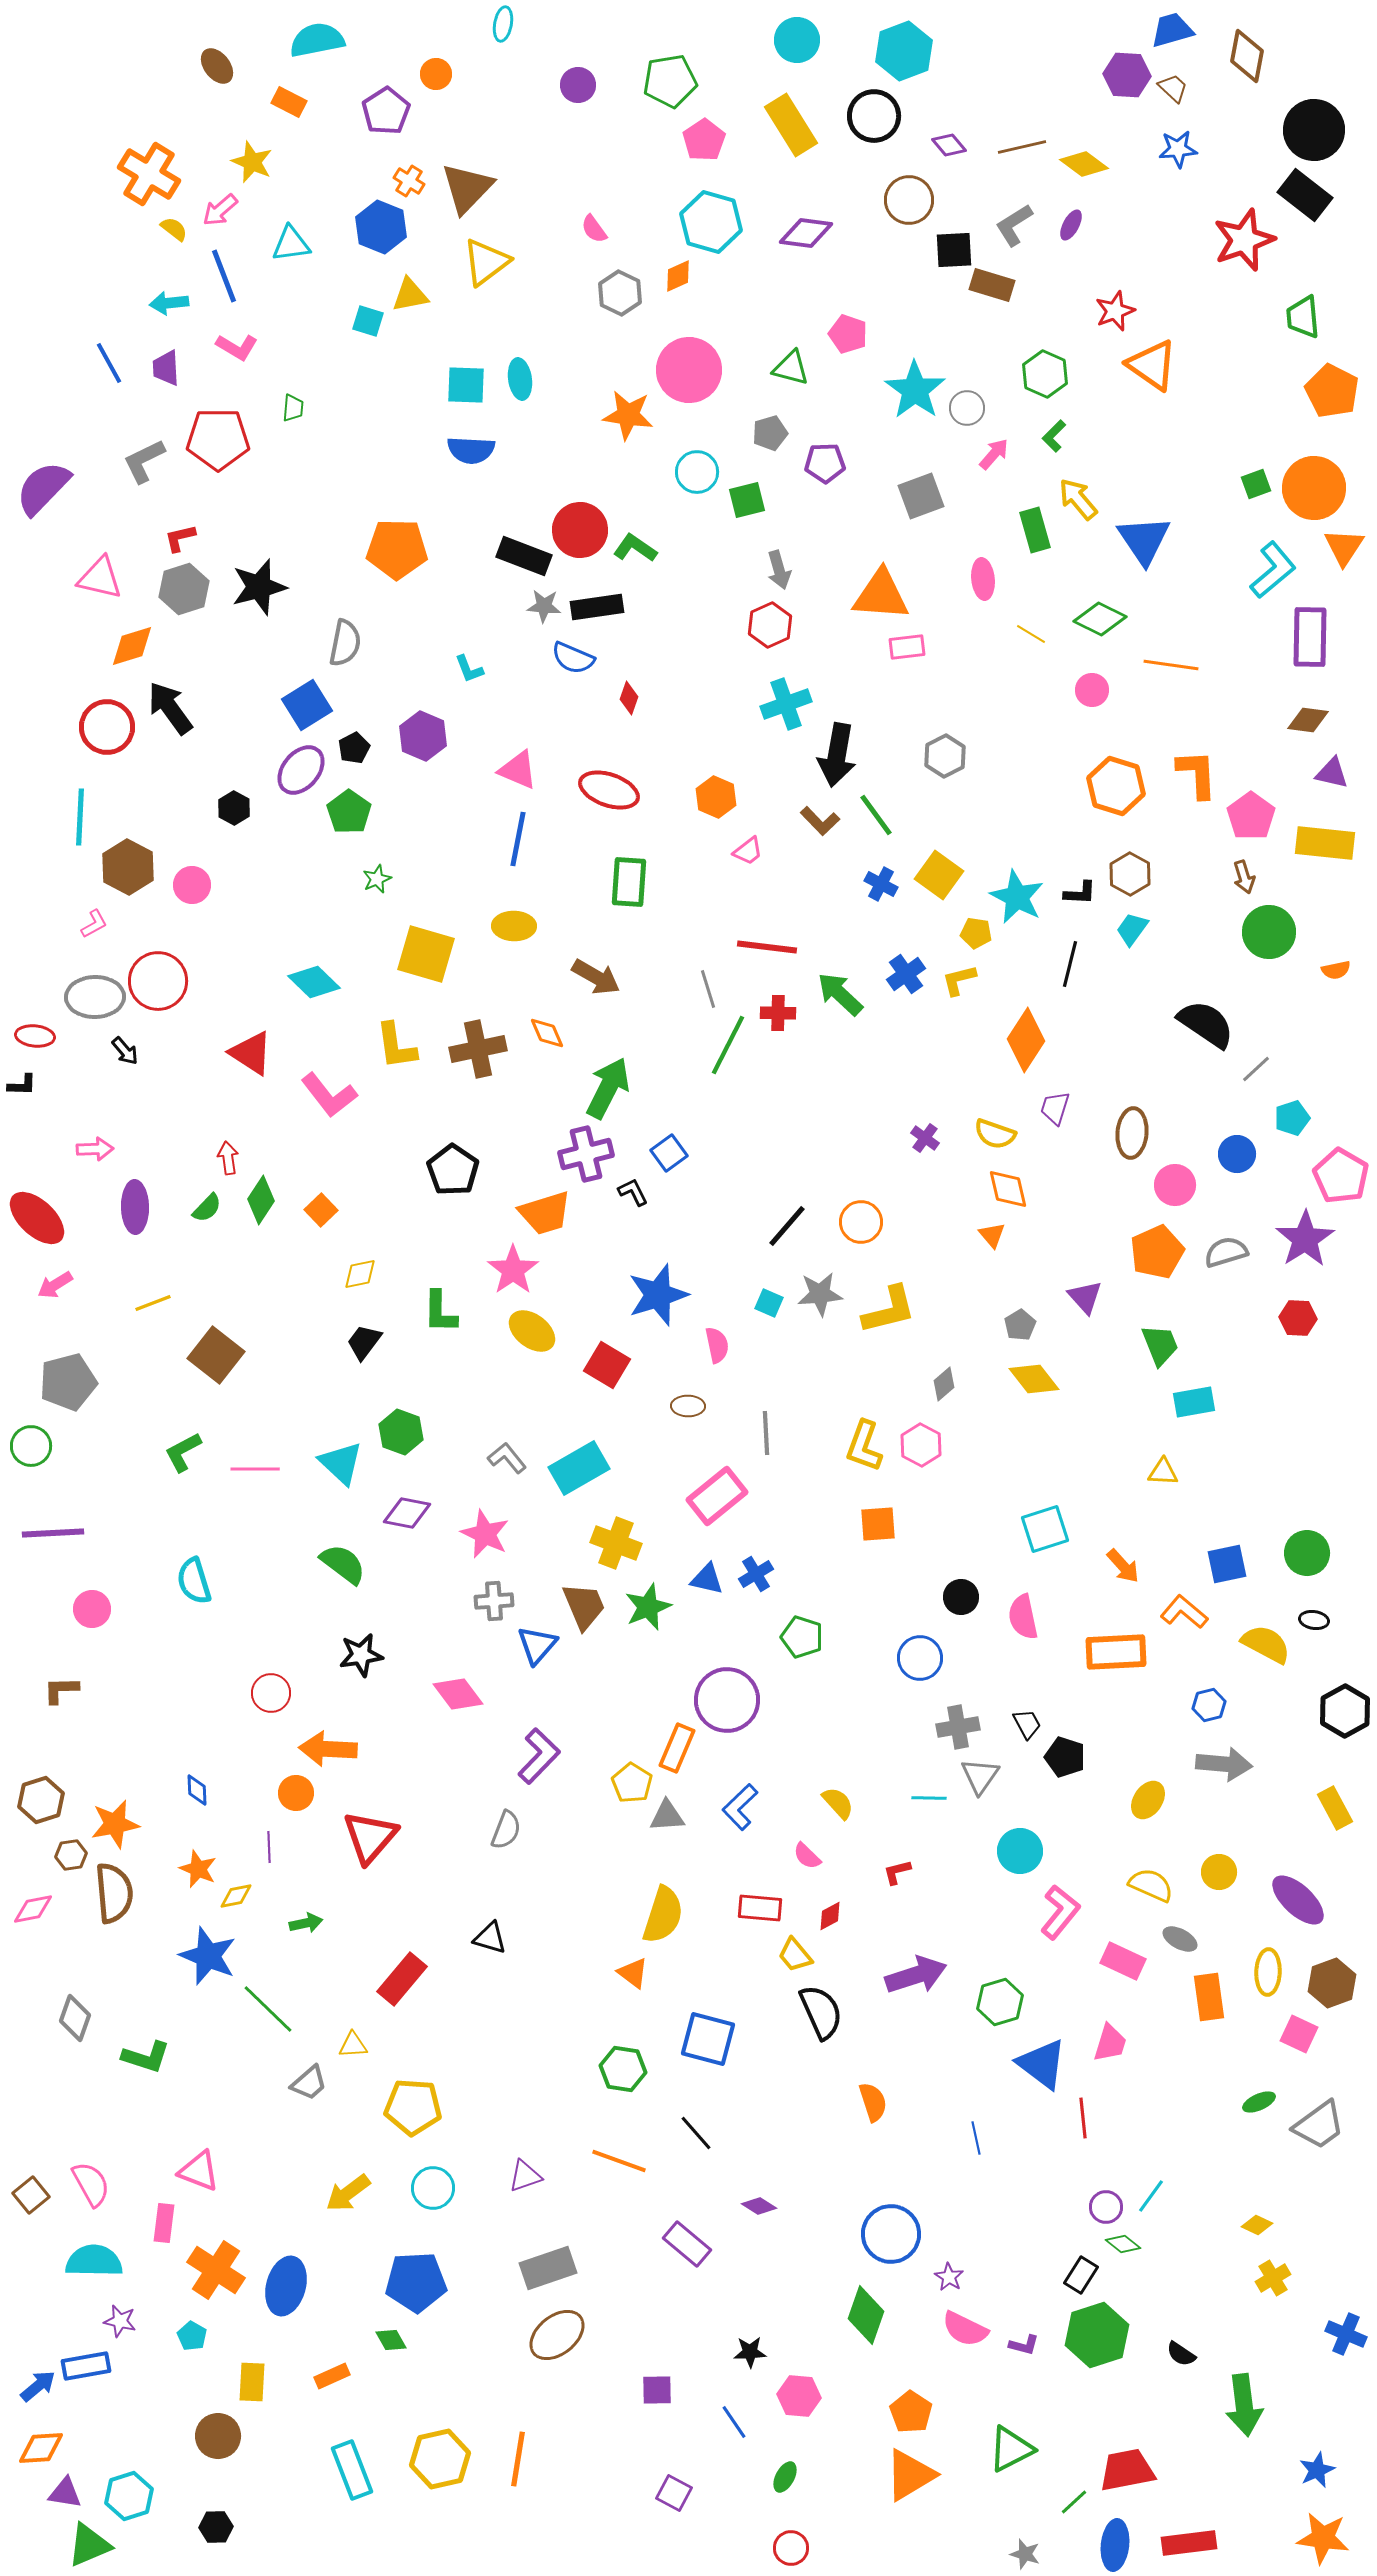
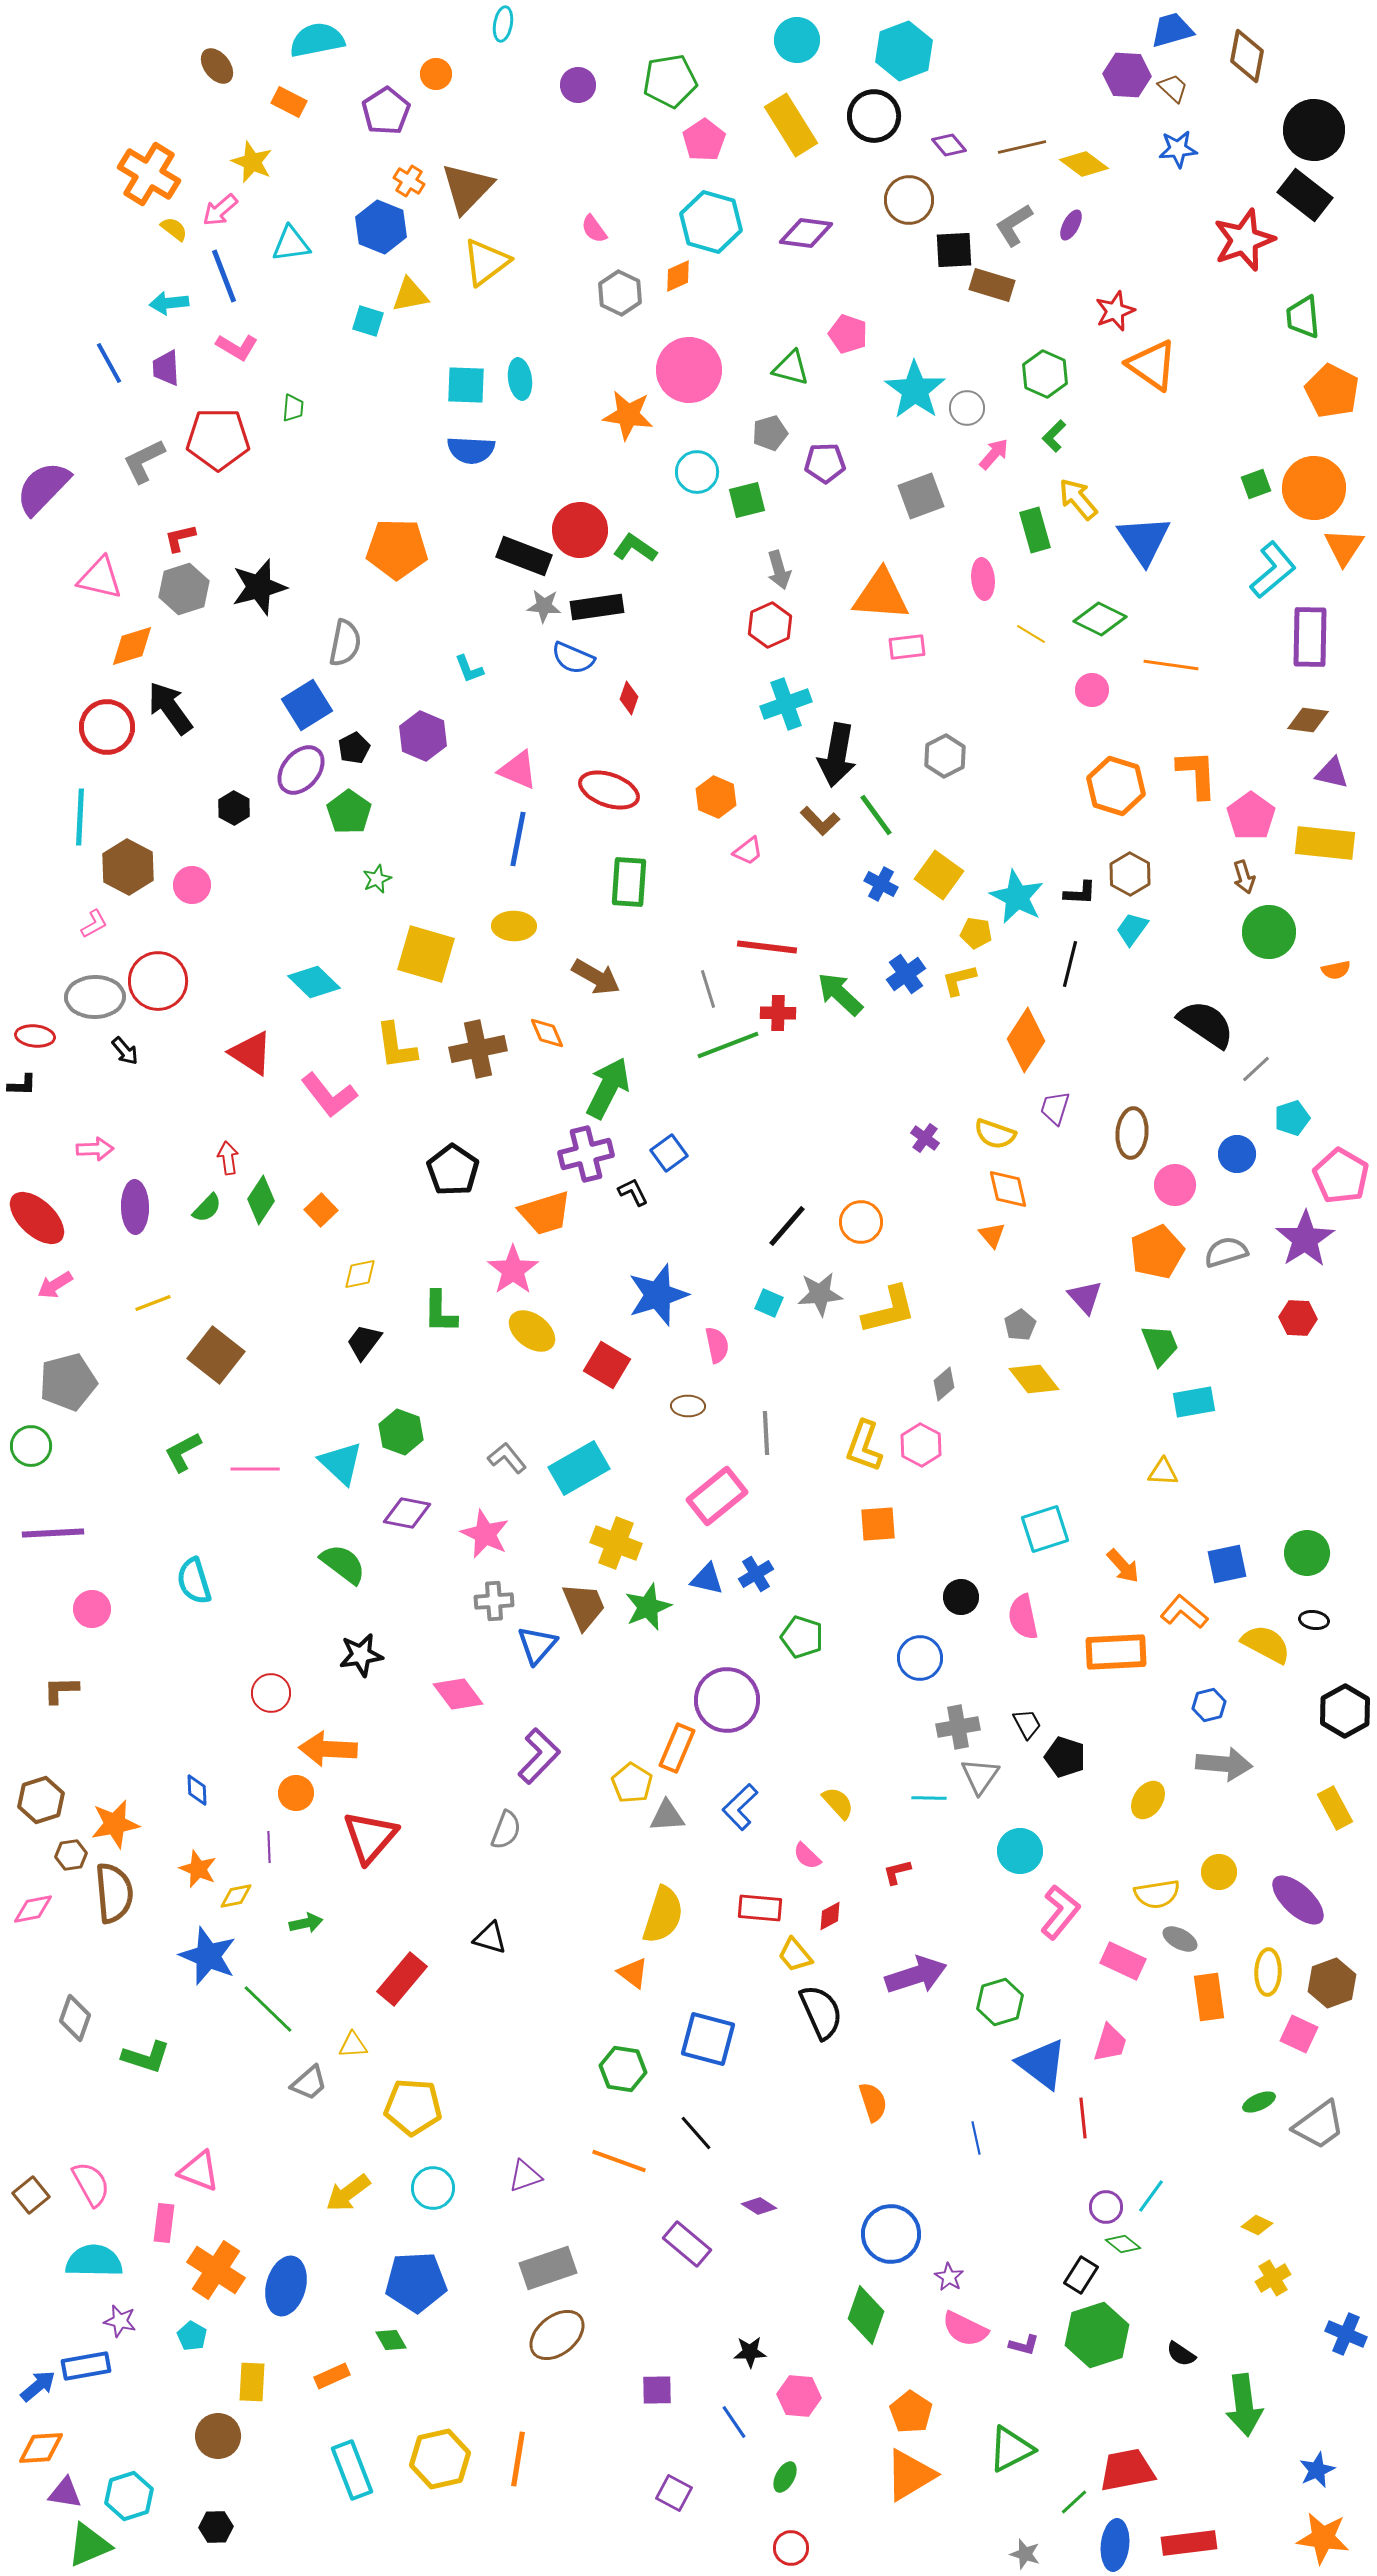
green line at (728, 1045): rotated 42 degrees clockwise
yellow semicircle at (1151, 1885): moved 6 px right, 9 px down; rotated 147 degrees clockwise
